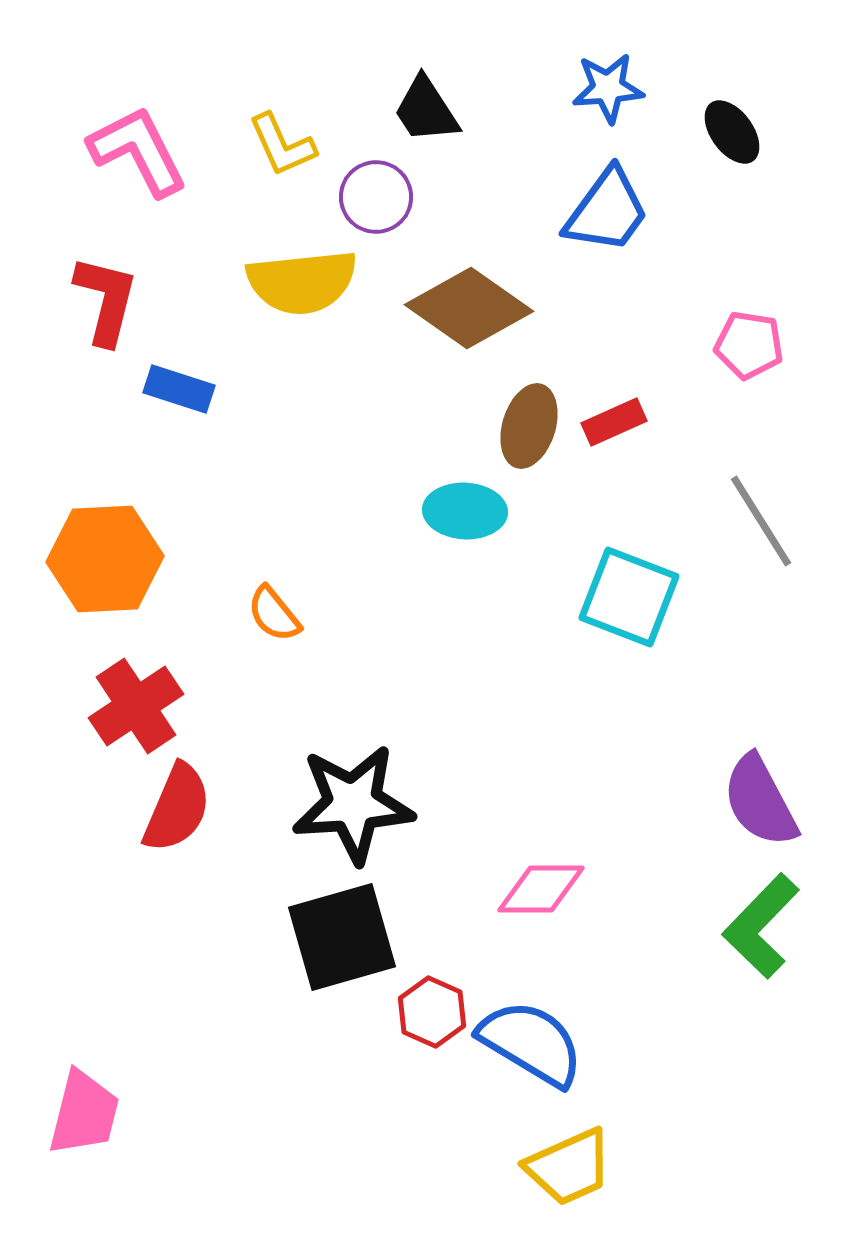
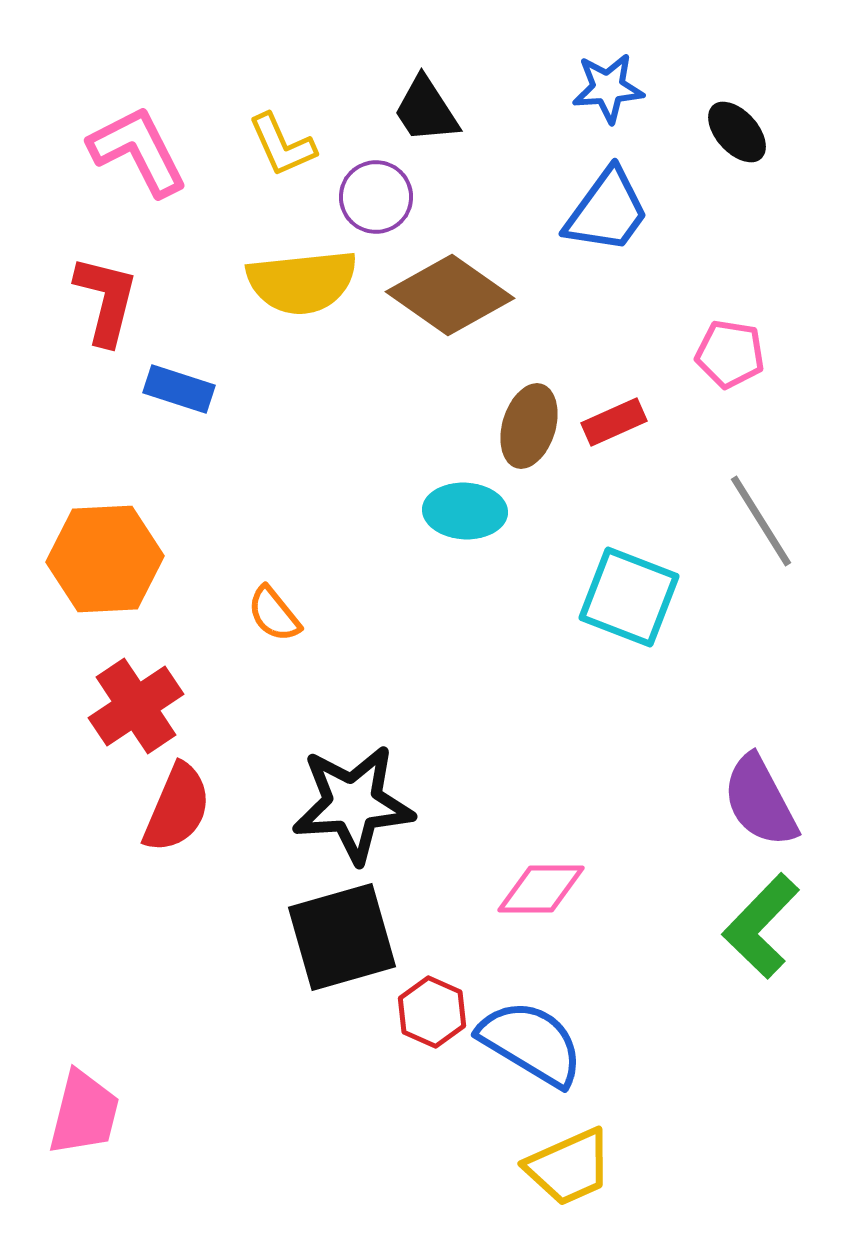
black ellipse: moved 5 px right; rotated 6 degrees counterclockwise
brown diamond: moved 19 px left, 13 px up
pink pentagon: moved 19 px left, 9 px down
